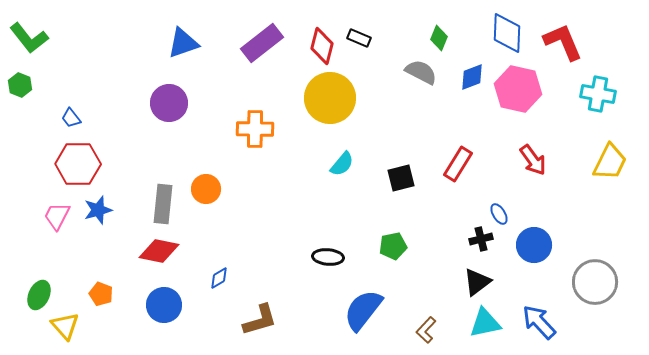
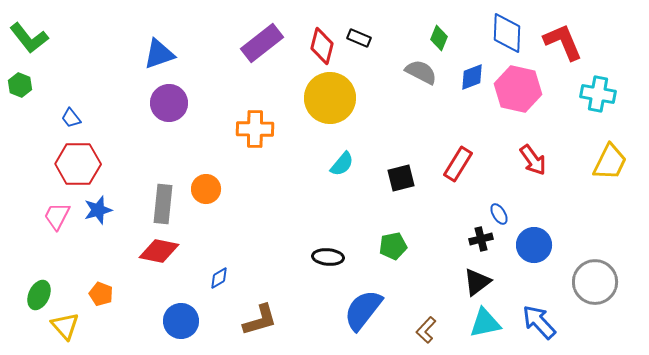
blue triangle at (183, 43): moved 24 px left, 11 px down
blue circle at (164, 305): moved 17 px right, 16 px down
